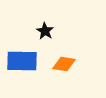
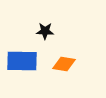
black star: rotated 30 degrees counterclockwise
